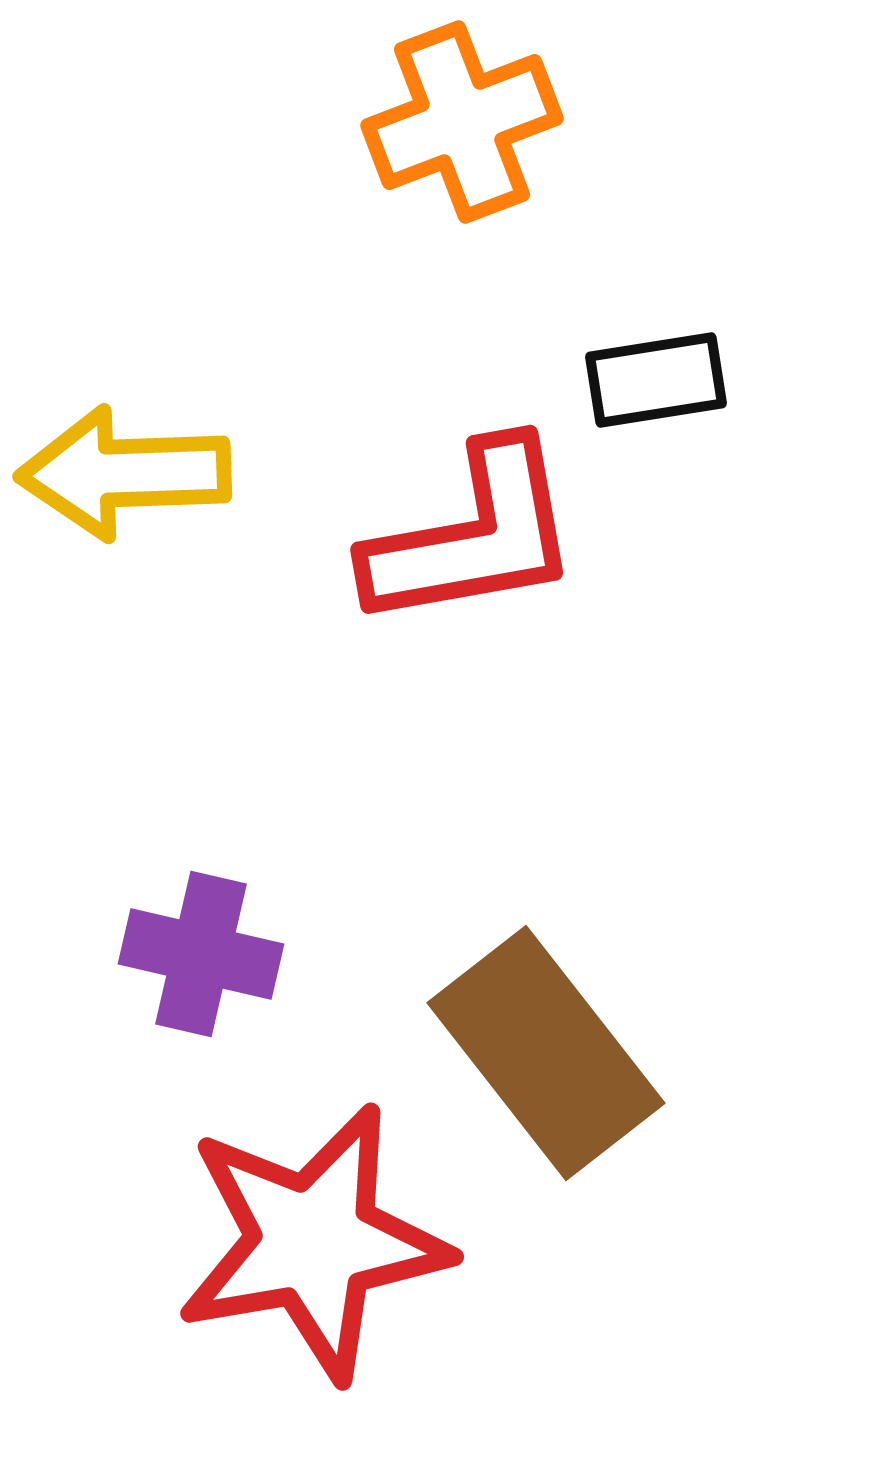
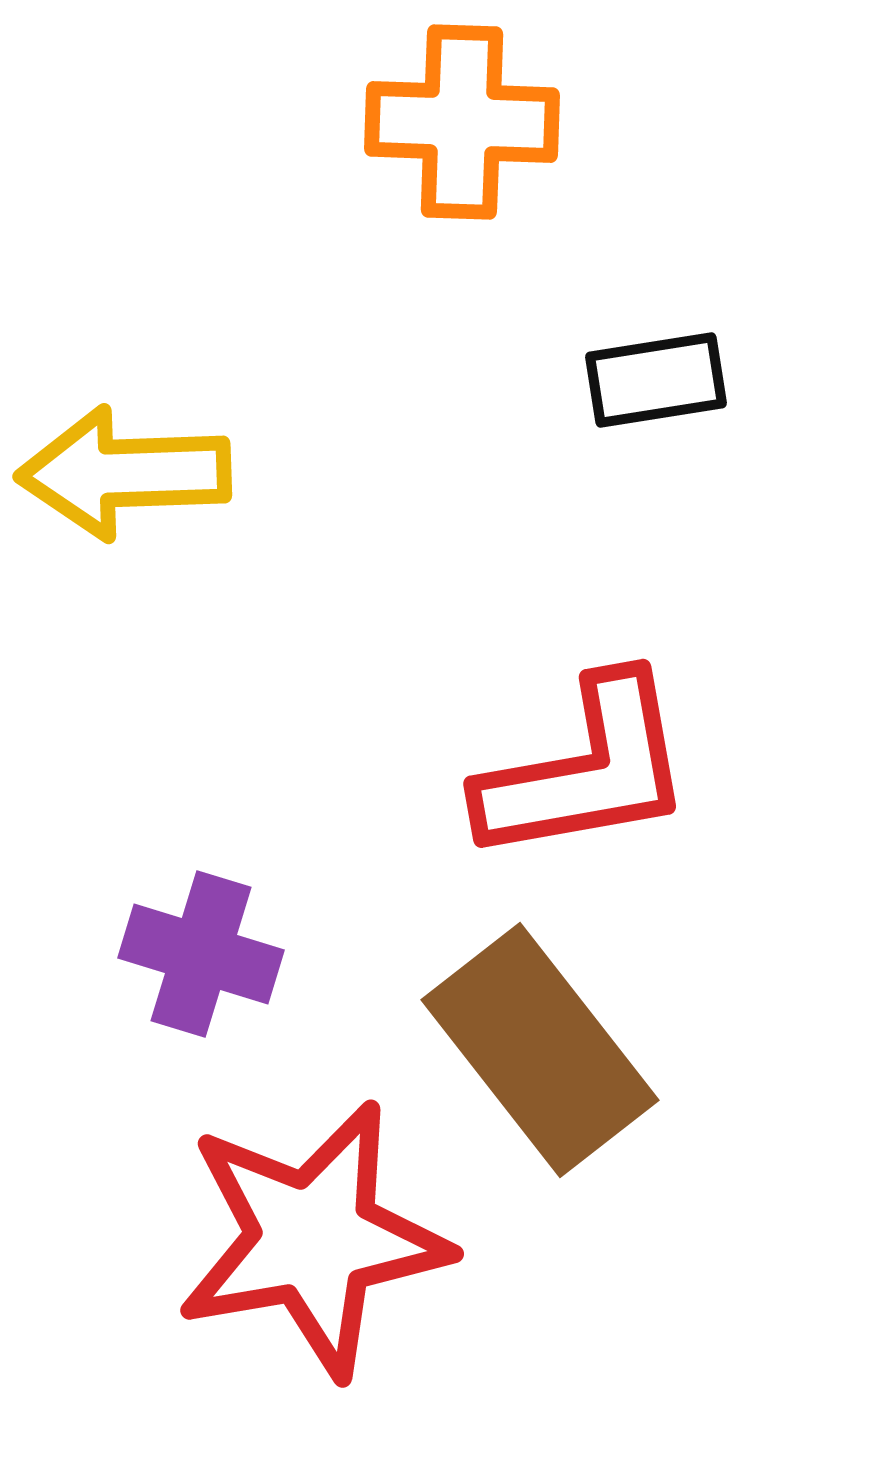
orange cross: rotated 23 degrees clockwise
red L-shape: moved 113 px right, 234 px down
purple cross: rotated 4 degrees clockwise
brown rectangle: moved 6 px left, 3 px up
red star: moved 3 px up
